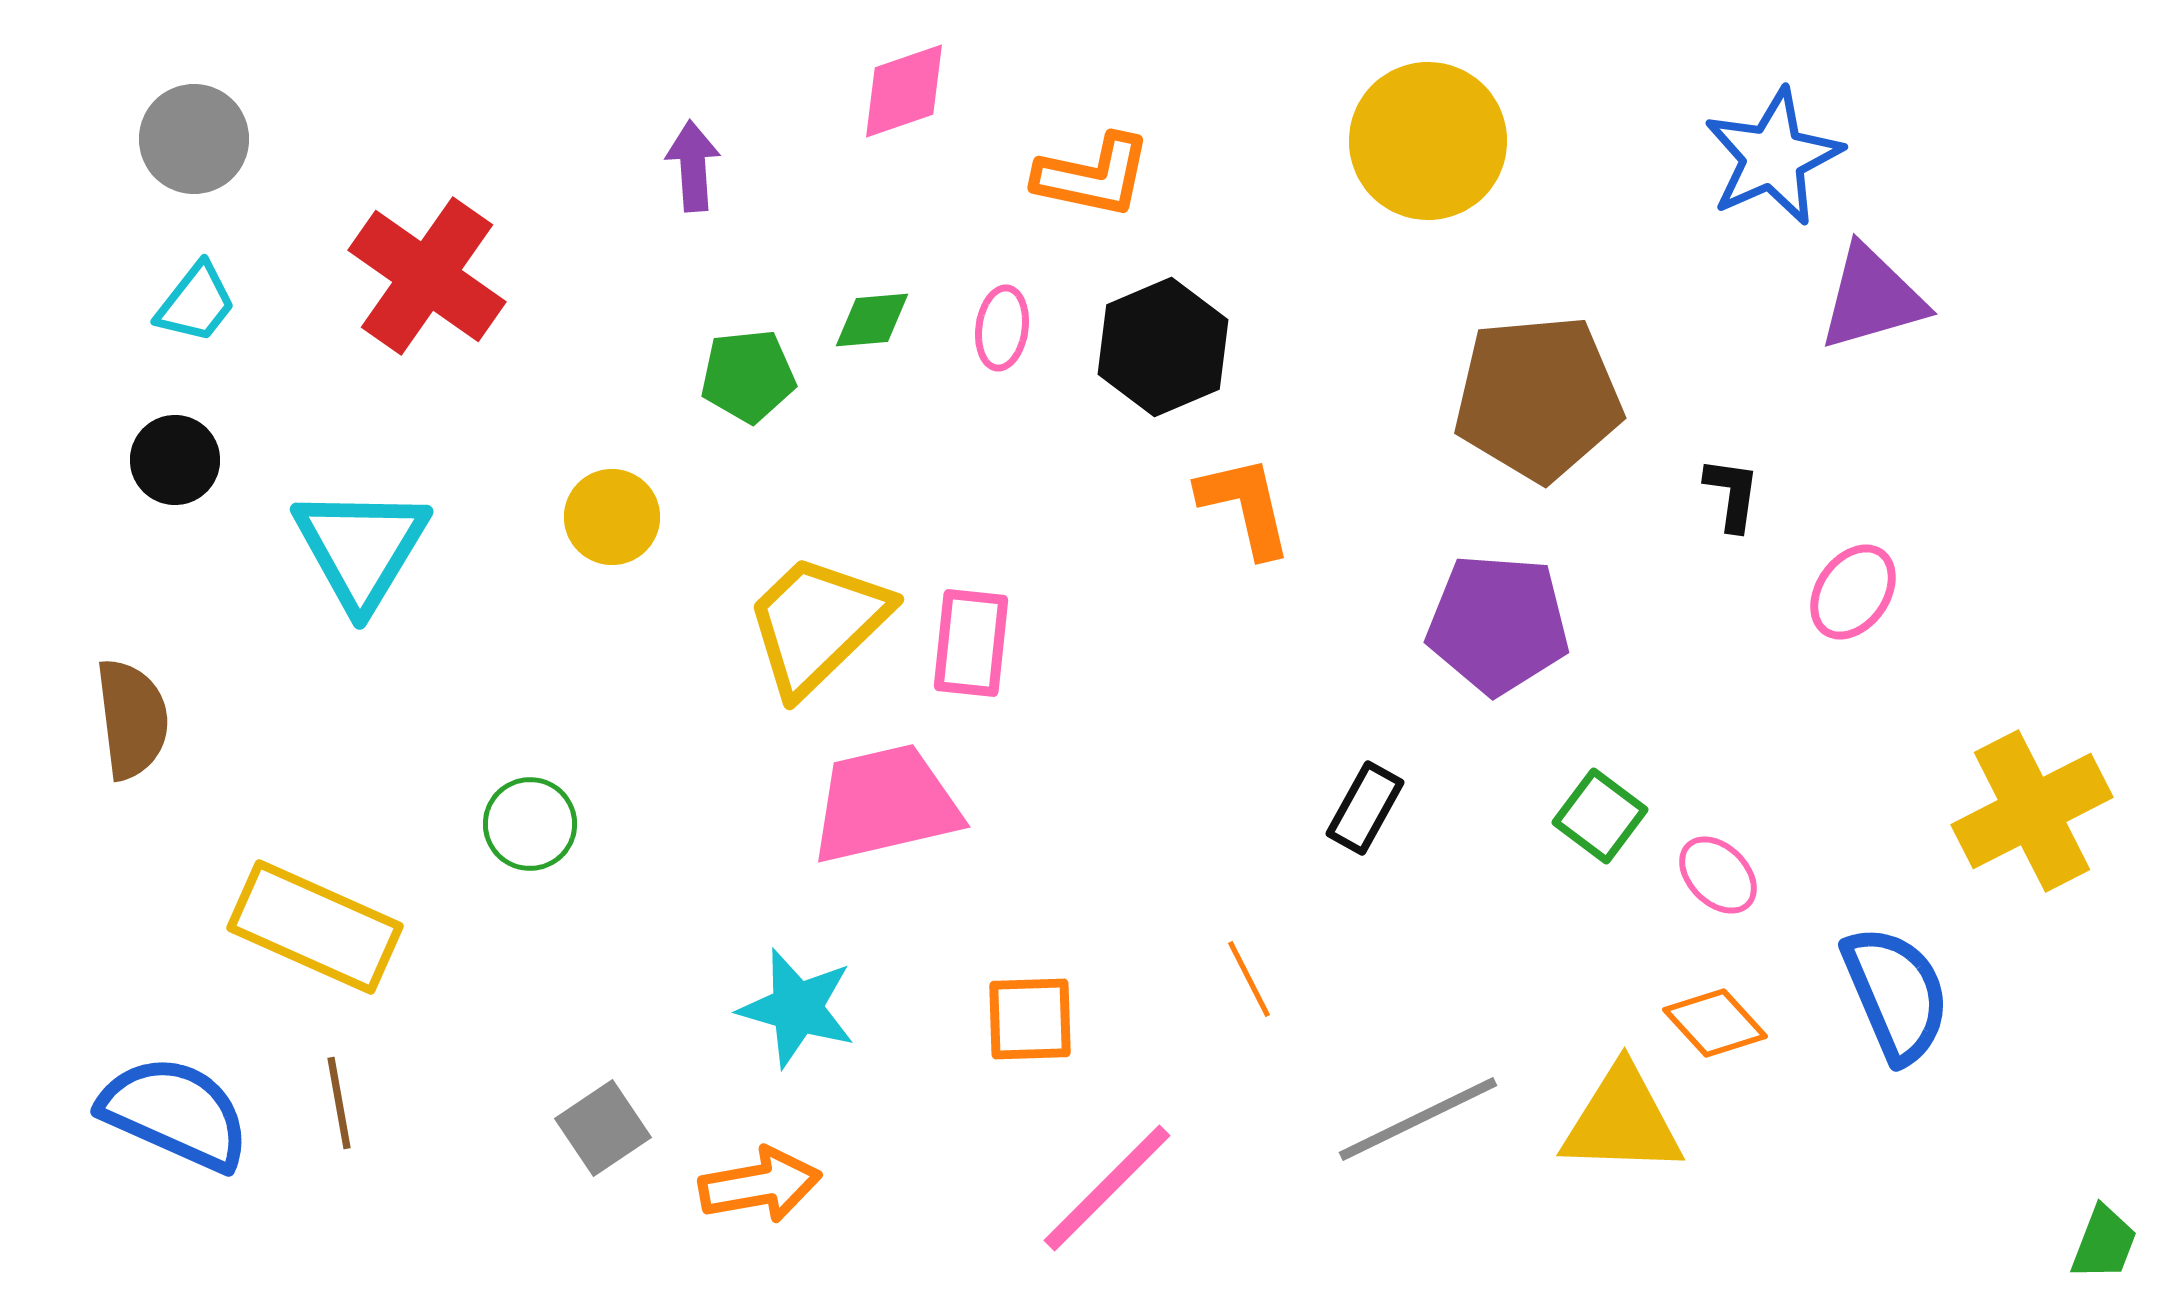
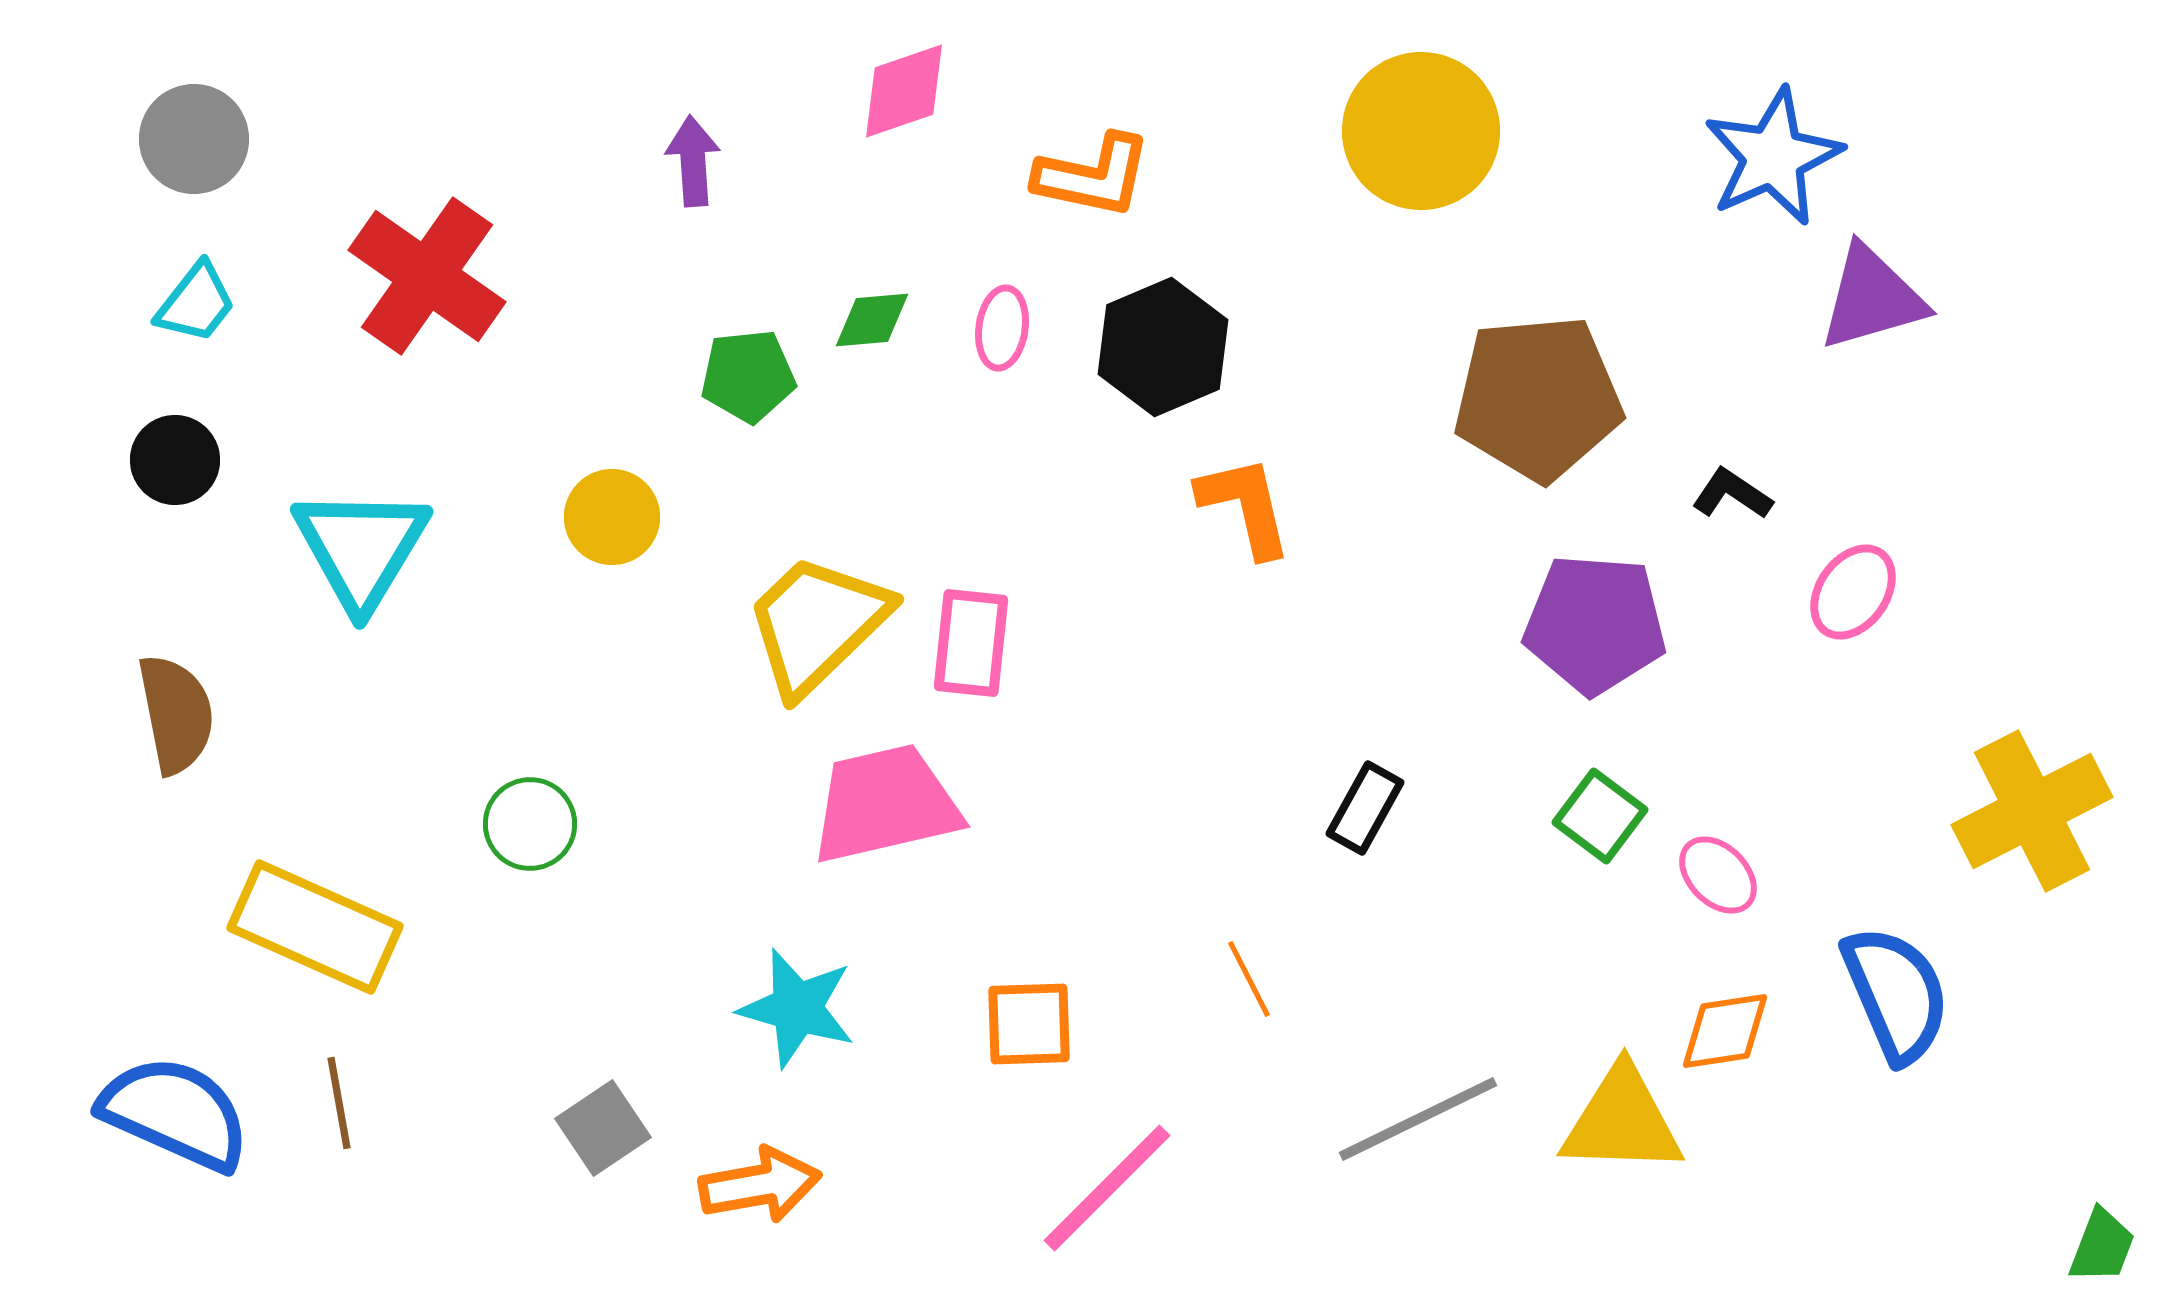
yellow circle at (1428, 141): moved 7 px left, 10 px up
purple arrow at (693, 166): moved 5 px up
black L-shape at (1732, 494): rotated 64 degrees counterclockwise
purple pentagon at (1498, 624): moved 97 px right
brown semicircle at (132, 719): moved 44 px right, 5 px up; rotated 4 degrees counterclockwise
orange square at (1030, 1019): moved 1 px left, 5 px down
orange diamond at (1715, 1023): moved 10 px right, 8 px down; rotated 56 degrees counterclockwise
green trapezoid at (2104, 1243): moved 2 px left, 3 px down
